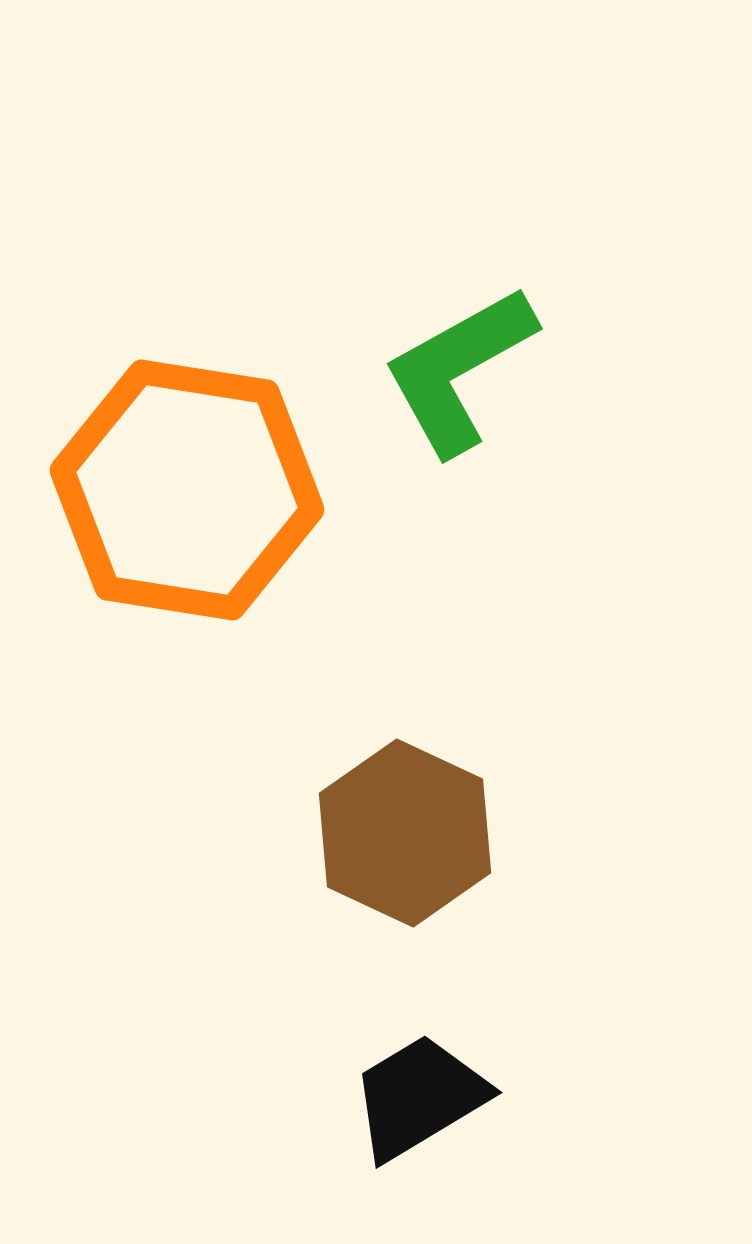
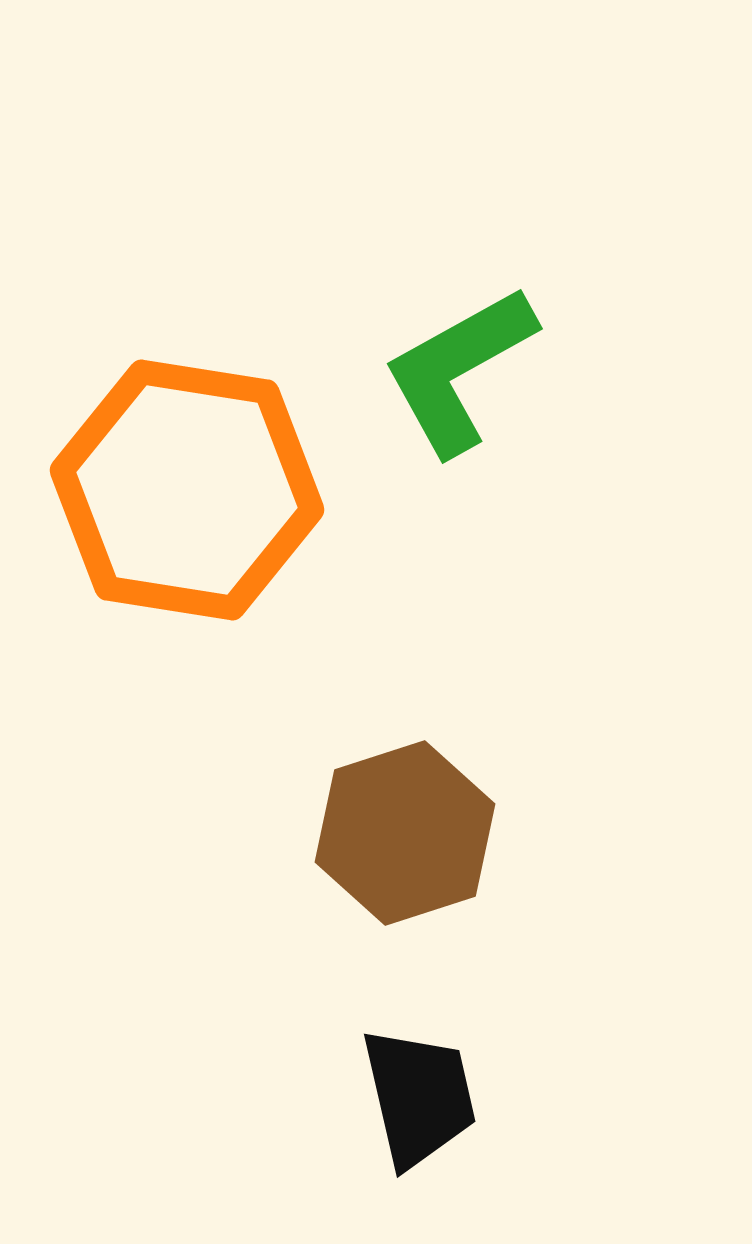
brown hexagon: rotated 17 degrees clockwise
black trapezoid: rotated 108 degrees clockwise
